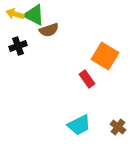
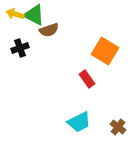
black cross: moved 2 px right, 2 px down
orange square: moved 5 px up
cyan trapezoid: moved 3 px up
